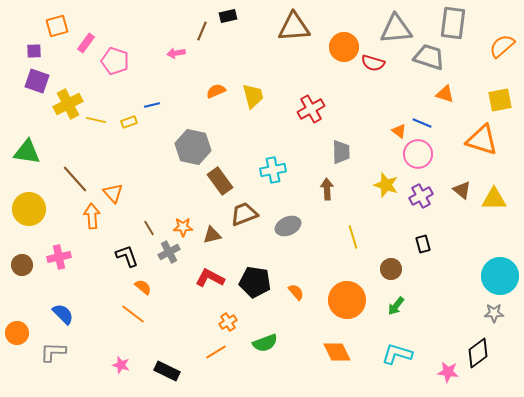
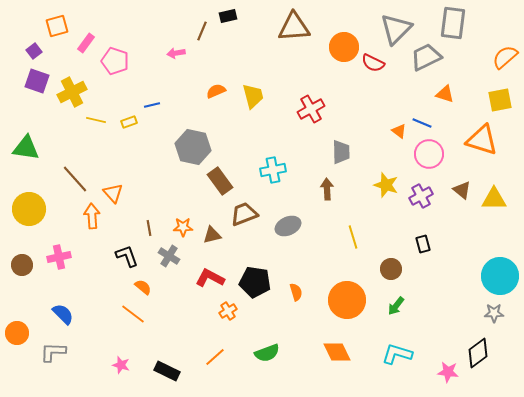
gray triangle at (396, 29): rotated 40 degrees counterclockwise
orange semicircle at (502, 46): moved 3 px right, 11 px down
purple square at (34, 51): rotated 35 degrees counterclockwise
gray trapezoid at (429, 57): moved 3 px left; rotated 44 degrees counterclockwise
red semicircle at (373, 63): rotated 10 degrees clockwise
yellow cross at (68, 104): moved 4 px right, 12 px up
green triangle at (27, 152): moved 1 px left, 4 px up
pink circle at (418, 154): moved 11 px right
brown line at (149, 228): rotated 21 degrees clockwise
gray cross at (169, 252): moved 4 px down; rotated 30 degrees counterclockwise
orange semicircle at (296, 292): rotated 24 degrees clockwise
orange cross at (228, 322): moved 11 px up
green semicircle at (265, 343): moved 2 px right, 10 px down
orange line at (216, 352): moved 1 px left, 5 px down; rotated 10 degrees counterclockwise
